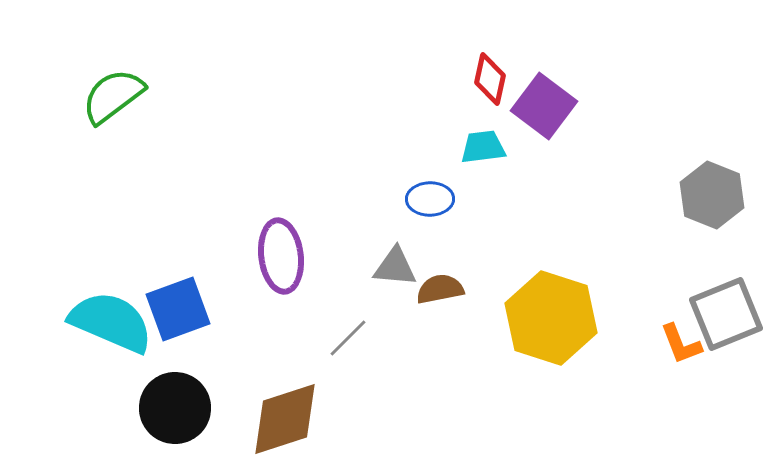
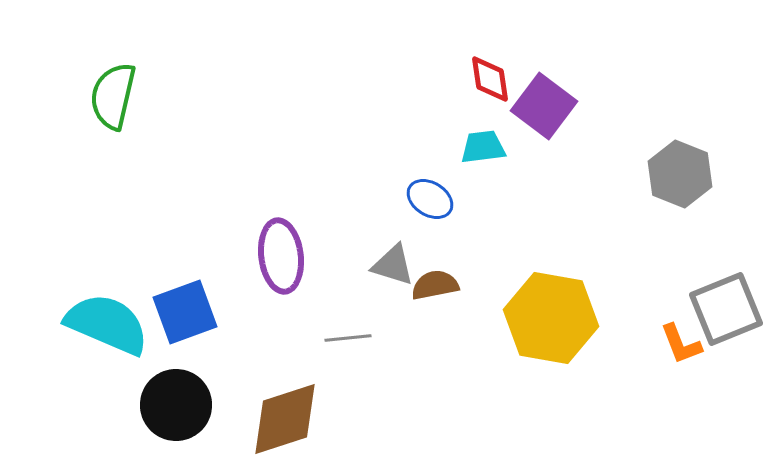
red diamond: rotated 21 degrees counterclockwise
green semicircle: rotated 40 degrees counterclockwise
gray hexagon: moved 32 px left, 21 px up
blue ellipse: rotated 33 degrees clockwise
gray triangle: moved 2 px left, 2 px up; rotated 12 degrees clockwise
brown semicircle: moved 5 px left, 4 px up
blue square: moved 7 px right, 3 px down
gray square: moved 5 px up
yellow hexagon: rotated 8 degrees counterclockwise
cyan semicircle: moved 4 px left, 2 px down
gray line: rotated 39 degrees clockwise
black circle: moved 1 px right, 3 px up
